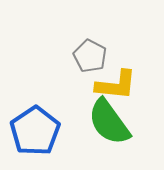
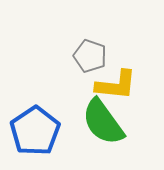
gray pentagon: rotated 8 degrees counterclockwise
green semicircle: moved 6 px left
